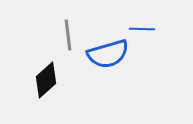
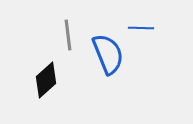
blue line: moved 1 px left, 1 px up
blue semicircle: rotated 96 degrees counterclockwise
